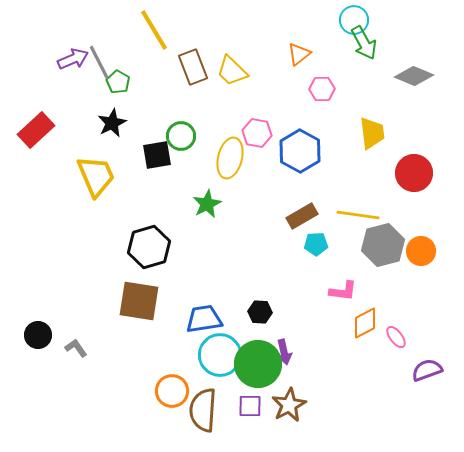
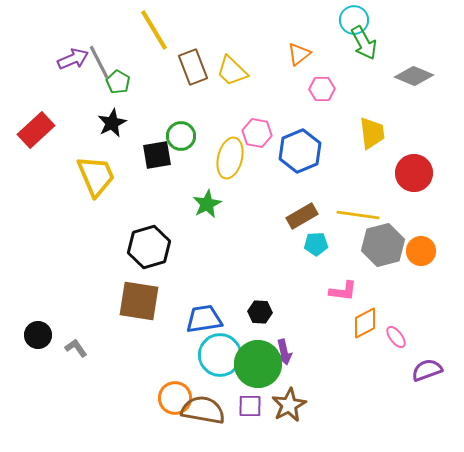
blue hexagon at (300, 151): rotated 9 degrees clockwise
orange circle at (172, 391): moved 3 px right, 7 px down
brown semicircle at (203, 410): rotated 96 degrees clockwise
